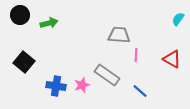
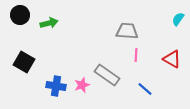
gray trapezoid: moved 8 px right, 4 px up
black square: rotated 10 degrees counterclockwise
blue line: moved 5 px right, 2 px up
